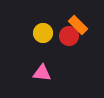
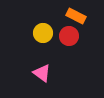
orange rectangle: moved 2 px left, 9 px up; rotated 18 degrees counterclockwise
pink triangle: rotated 30 degrees clockwise
